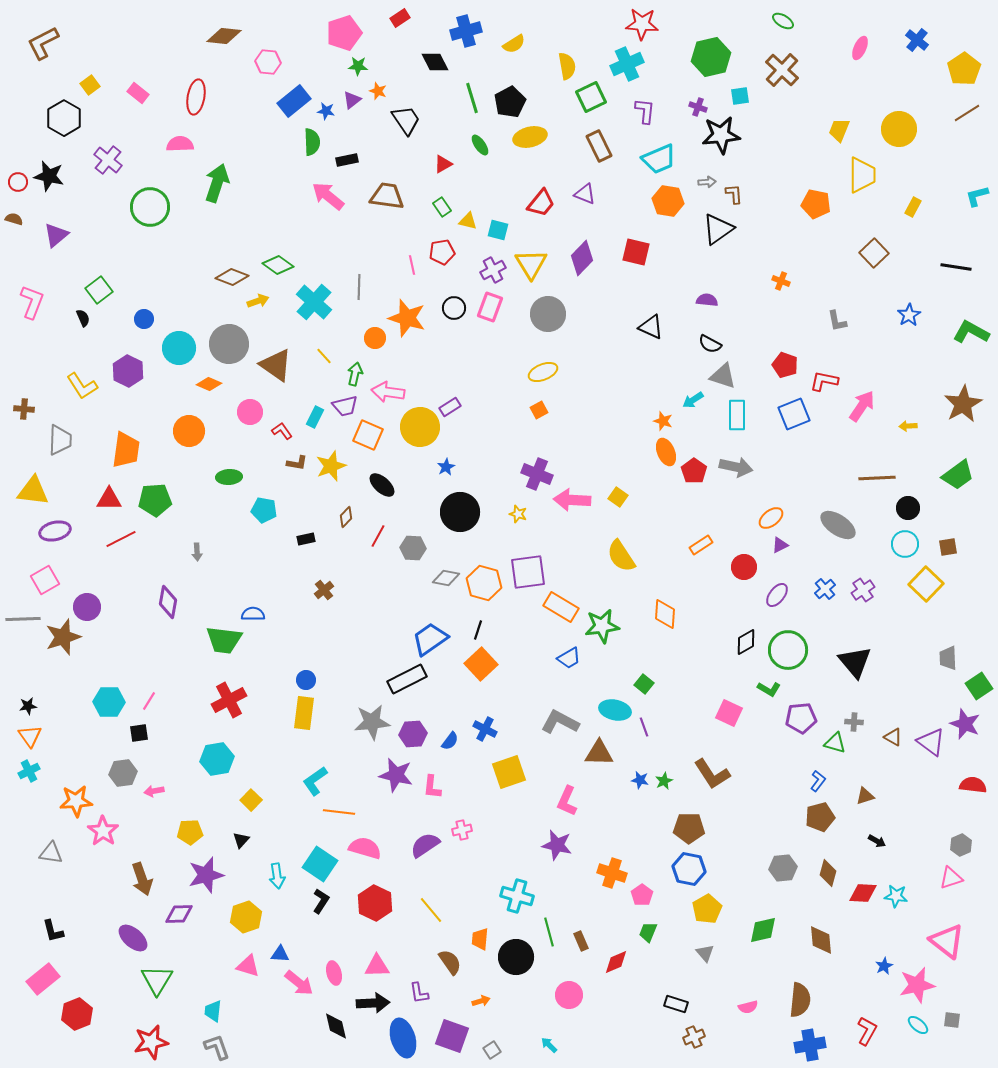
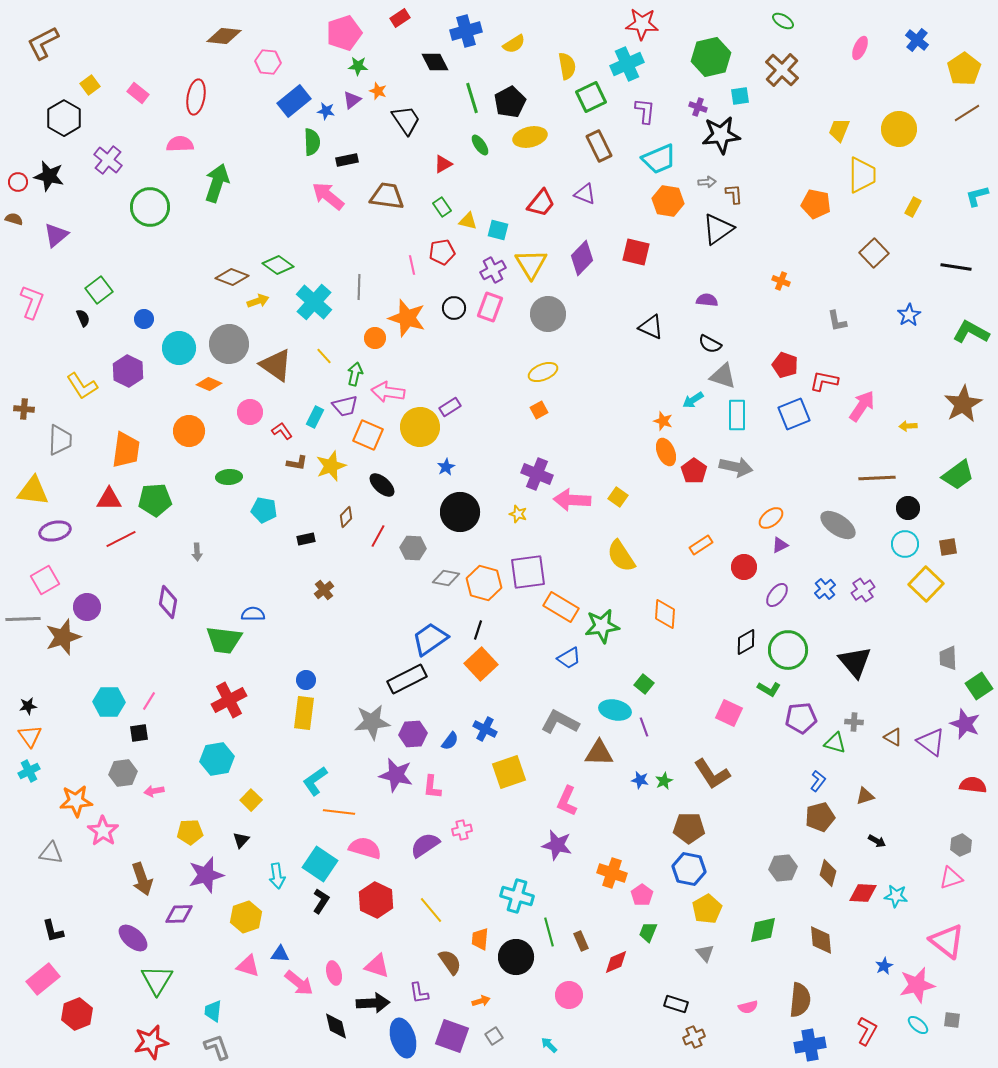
red hexagon at (375, 903): moved 1 px right, 3 px up
pink triangle at (377, 966): rotated 20 degrees clockwise
gray square at (492, 1050): moved 2 px right, 14 px up
